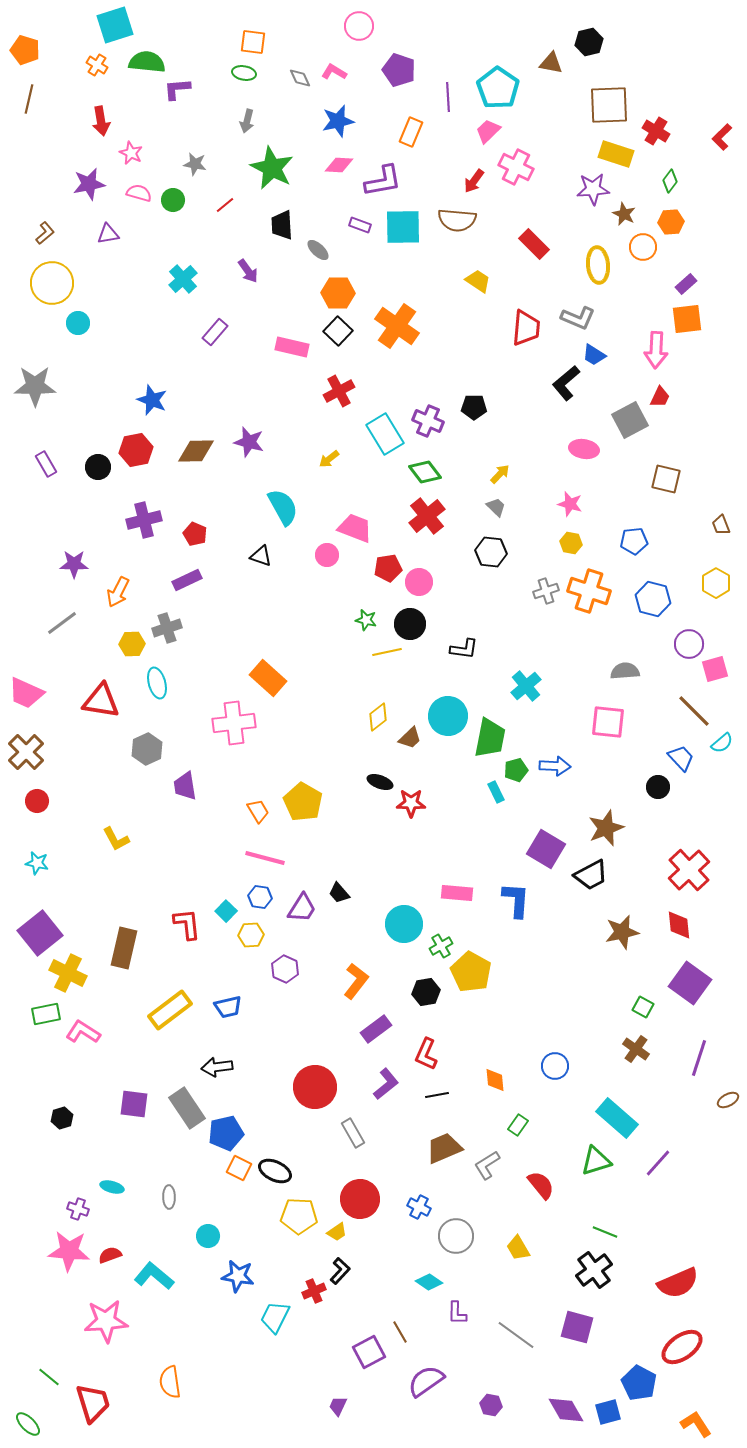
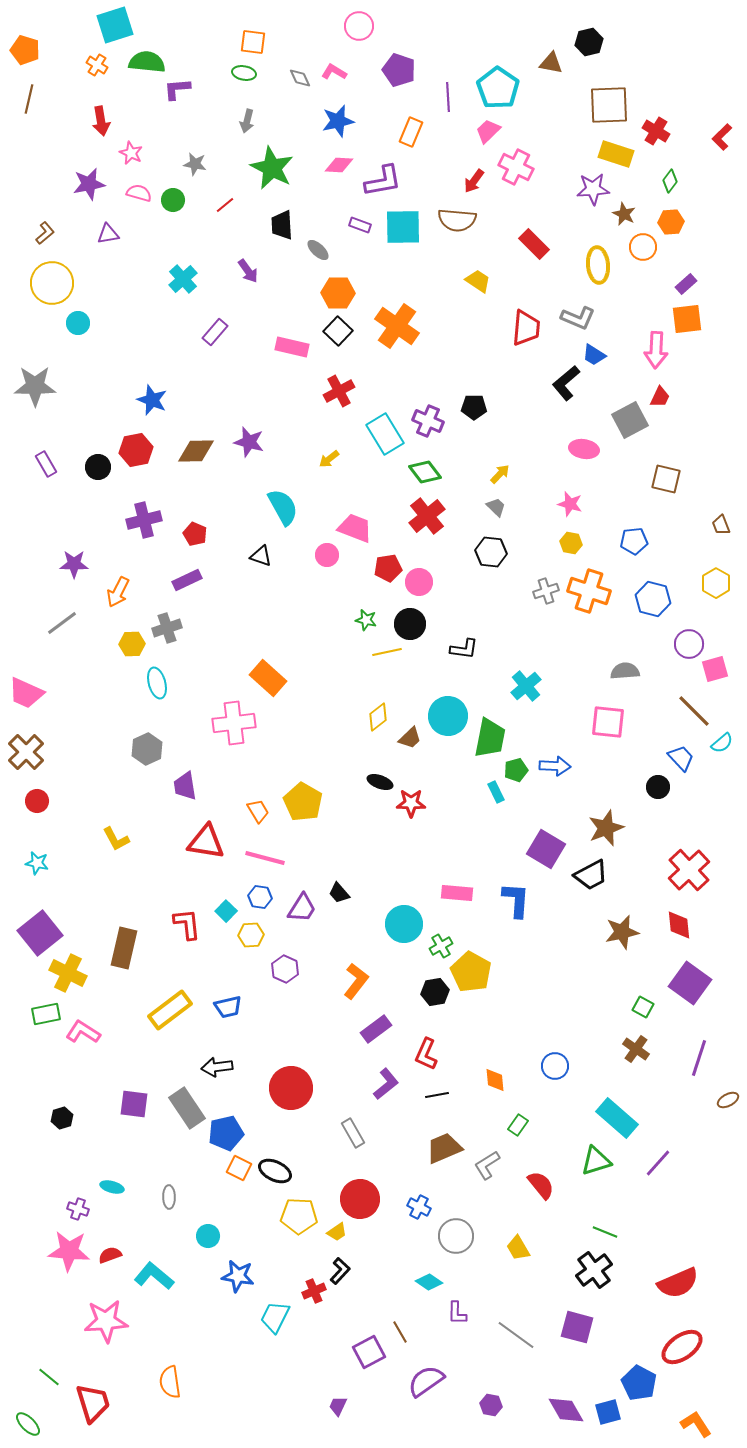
red triangle at (101, 701): moved 105 px right, 141 px down
black hexagon at (426, 992): moved 9 px right
red circle at (315, 1087): moved 24 px left, 1 px down
